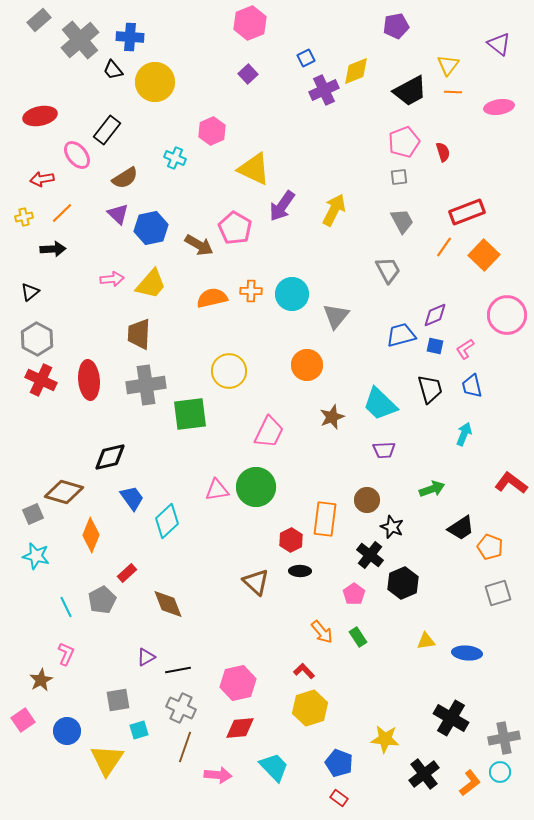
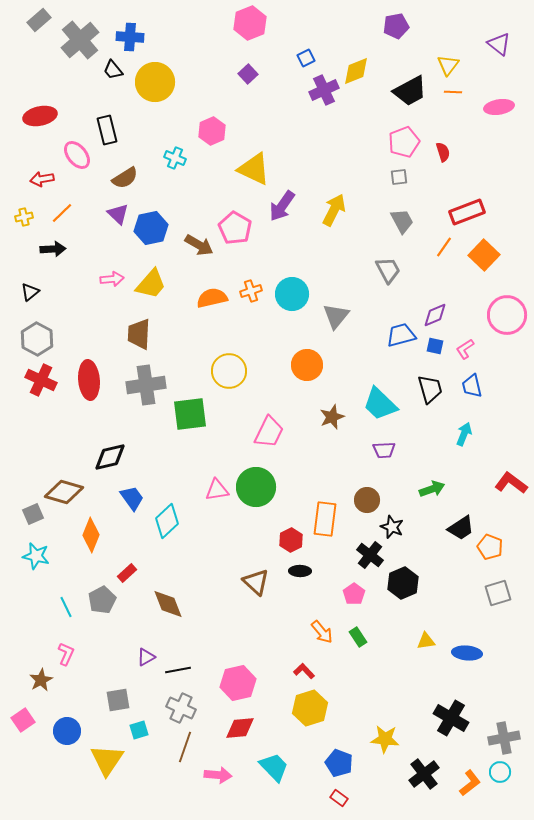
black rectangle at (107, 130): rotated 52 degrees counterclockwise
orange cross at (251, 291): rotated 20 degrees counterclockwise
